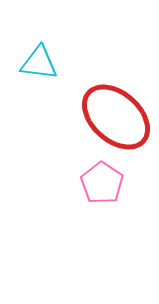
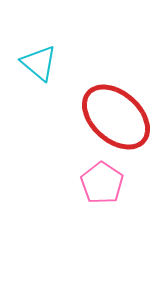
cyan triangle: rotated 33 degrees clockwise
